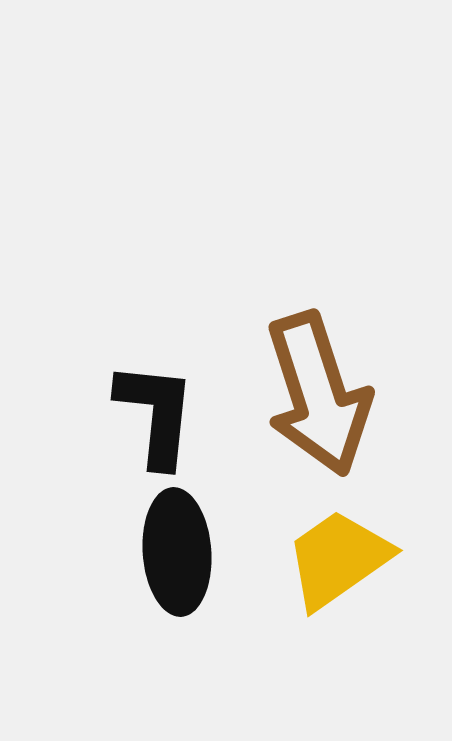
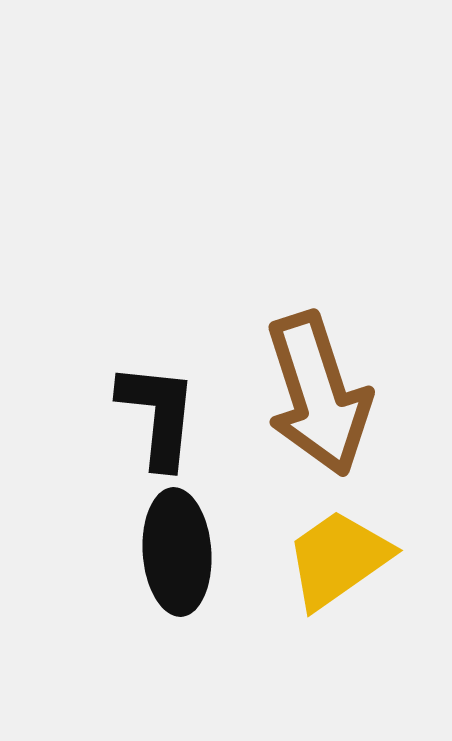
black L-shape: moved 2 px right, 1 px down
